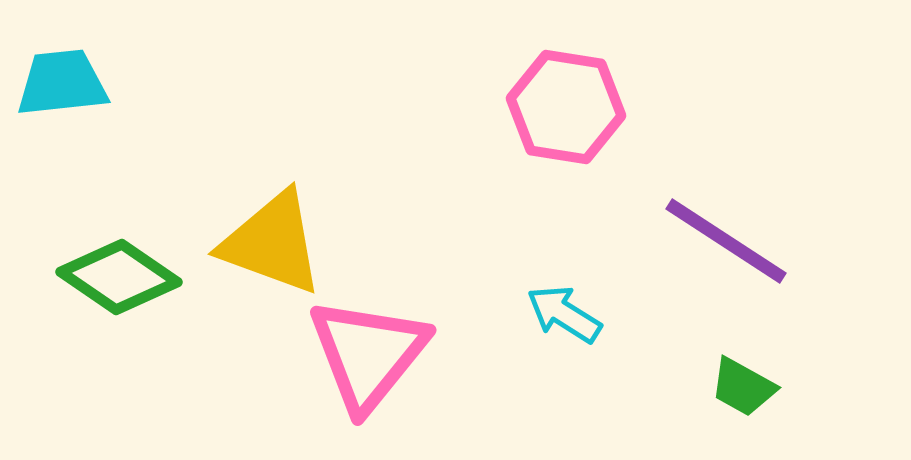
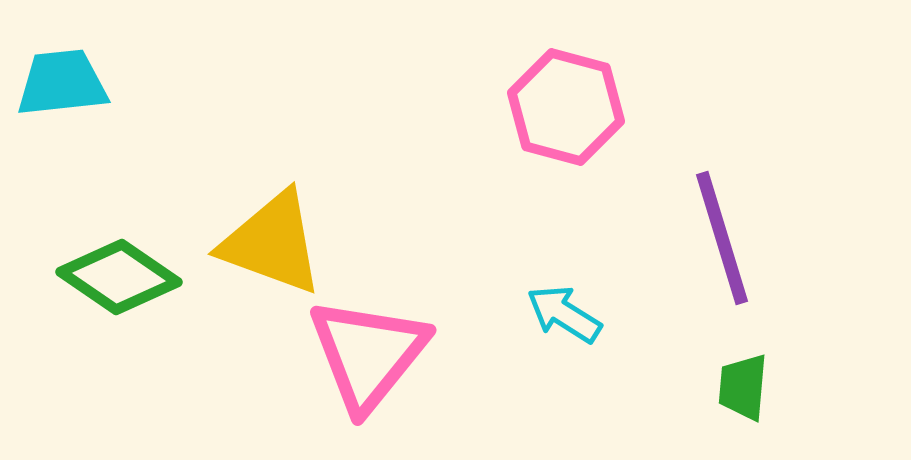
pink hexagon: rotated 6 degrees clockwise
purple line: moved 4 px left, 3 px up; rotated 40 degrees clockwise
green trapezoid: rotated 66 degrees clockwise
